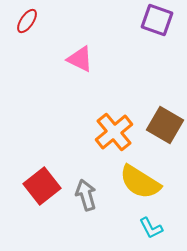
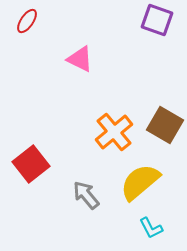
yellow semicircle: rotated 108 degrees clockwise
red square: moved 11 px left, 22 px up
gray arrow: rotated 24 degrees counterclockwise
